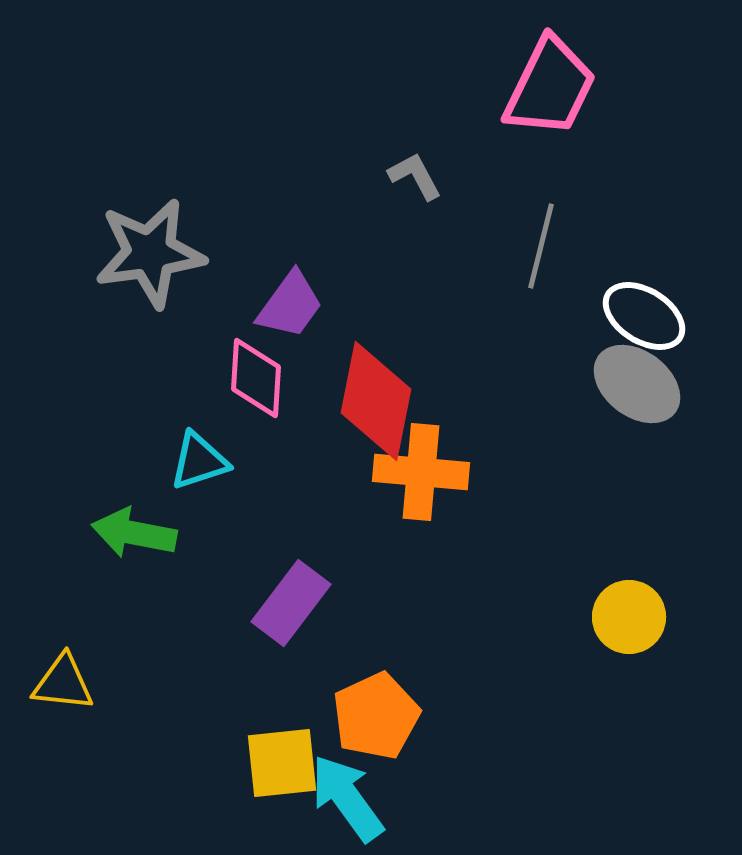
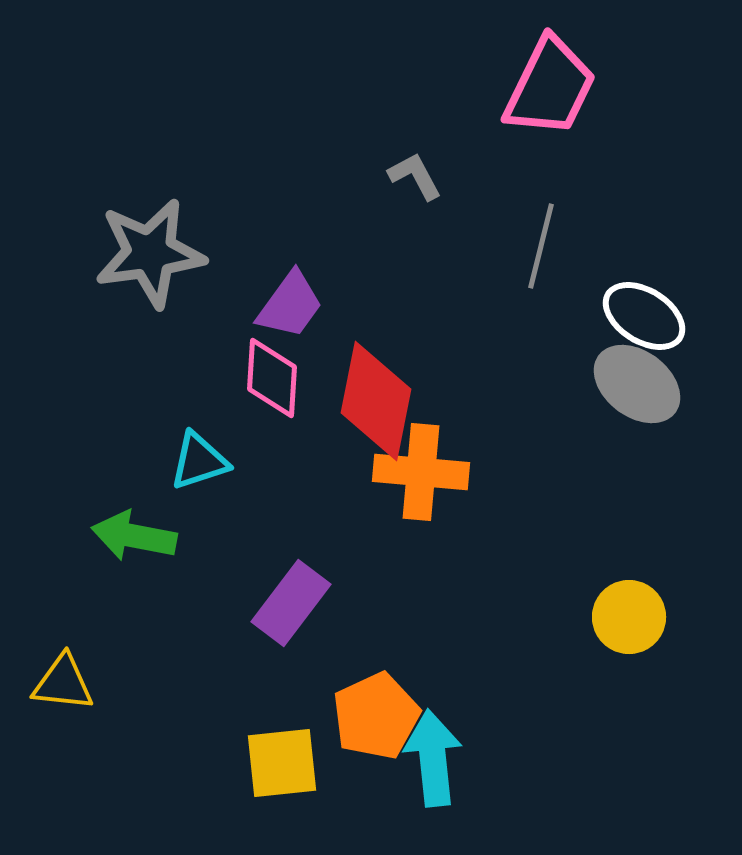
pink diamond: moved 16 px right
green arrow: moved 3 px down
cyan arrow: moved 86 px right, 40 px up; rotated 30 degrees clockwise
